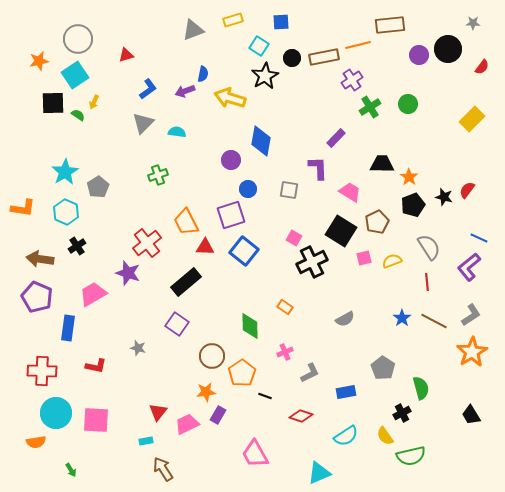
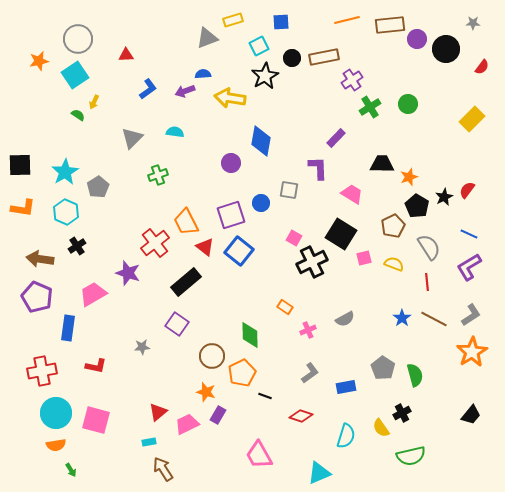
gray triangle at (193, 30): moved 14 px right, 8 px down
orange line at (358, 45): moved 11 px left, 25 px up
cyan square at (259, 46): rotated 30 degrees clockwise
black circle at (448, 49): moved 2 px left
red triangle at (126, 55): rotated 14 degrees clockwise
purple circle at (419, 55): moved 2 px left, 16 px up
blue semicircle at (203, 74): rotated 105 degrees counterclockwise
yellow arrow at (230, 98): rotated 8 degrees counterclockwise
black square at (53, 103): moved 33 px left, 62 px down
gray triangle at (143, 123): moved 11 px left, 15 px down
cyan semicircle at (177, 132): moved 2 px left
purple circle at (231, 160): moved 3 px down
orange star at (409, 177): rotated 18 degrees clockwise
blue circle at (248, 189): moved 13 px right, 14 px down
pink trapezoid at (350, 192): moved 2 px right, 2 px down
black star at (444, 197): rotated 30 degrees clockwise
black pentagon at (413, 205): moved 4 px right, 1 px down; rotated 20 degrees counterclockwise
brown pentagon at (377, 222): moved 16 px right, 4 px down
black square at (341, 231): moved 3 px down
blue line at (479, 238): moved 10 px left, 4 px up
red cross at (147, 243): moved 8 px right
red triangle at (205, 247): rotated 36 degrees clockwise
blue square at (244, 251): moved 5 px left
yellow semicircle at (392, 261): moved 2 px right, 3 px down; rotated 42 degrees clockwise
purple L-shape at (469, 267): rotated 8 degrees clockwise
brown line at (434, 321): moved 2 px up
green diamond at (250, 326): moved 9 px down
gray star at (138, 348): moved 4 px right, 1 px up; rotated 21 degrees counterclockwise
pink cross at (285, 352): moved 23 px right, 22 px up
red cross at (42, 371): rotated 12 degrees counterclockwise
orange pentagon at (242, 373): rotated 8 degrees clockwise
gray L-shape at (310, 373): rotated 10 degrees counterclockwise
green semicircle at (421, 388): moved 6 px left, 13 px up
orange star at (206, 392): rotated 24 degrees clockwise
blue rectangle at (346, 392): moved 5 px up
red triangle at (158, 412): rotated 12 degrees clockwise
black trapezoid at (471, 415): rotated 110 degrees counterclockwise
pink square at (96, 420): rotated 12 degrees clockwise
cyan semicircle at (346, 436): rotated 40 degrees counterclockwise
yellow semicircle at (385, 436): moved 4 px left, 8 px up
cyan rectangle at (146, 441): moved 3 px right, 1 px down
orange semicircle at (36, 442): moved 20 px right, 3 px down
pink trapezoid at (255, 454): moved 4 px right, 1 px down
